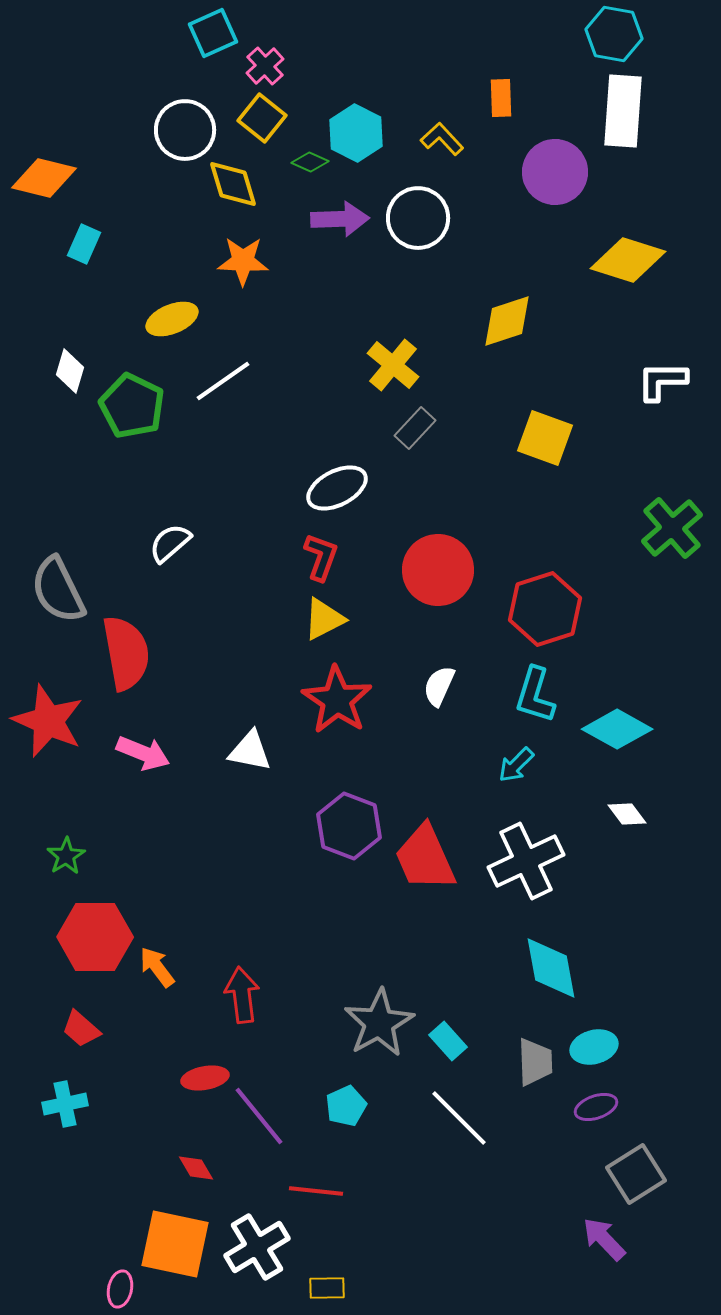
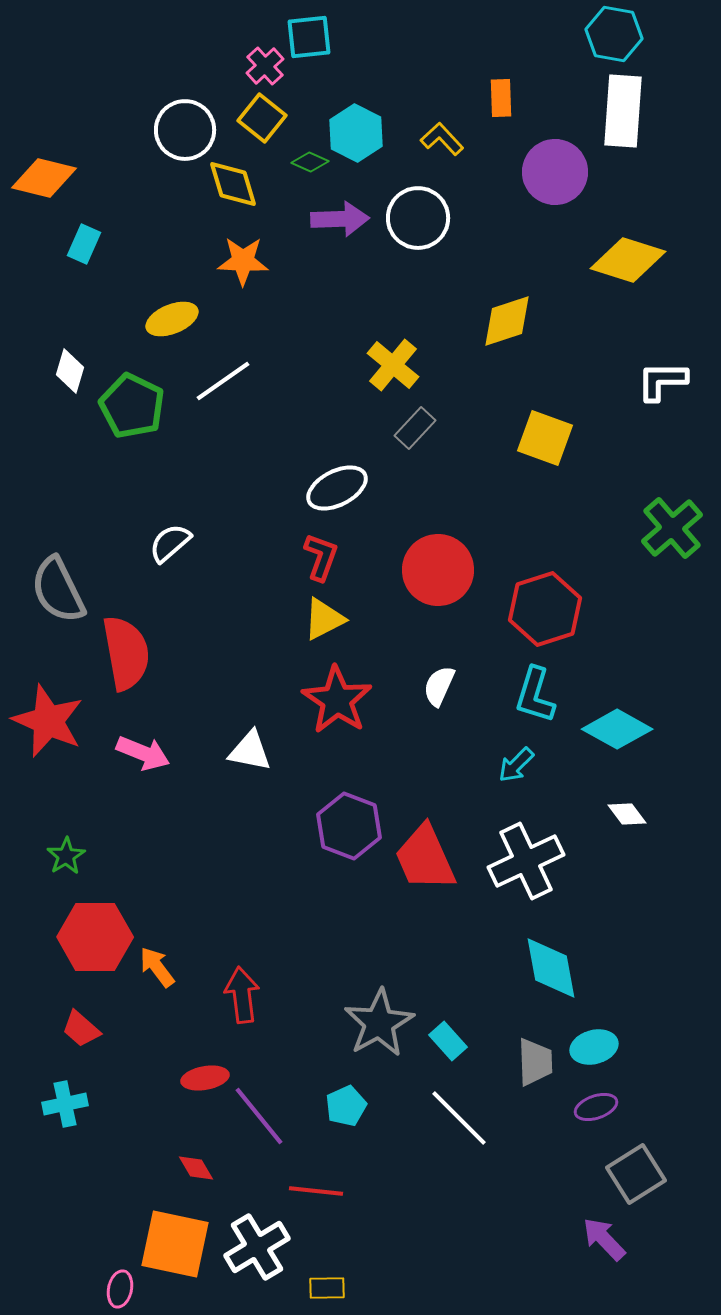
cyan square at (213, 33): moved 96 px right, 4 px down; rotated 18 degrees clockwise
